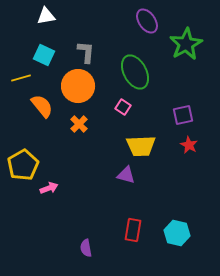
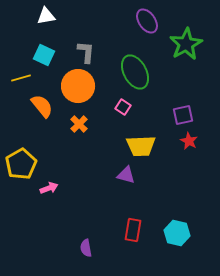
red star: moved 4 px up
yellow pentagon: moved 2 px left, 1 px up
